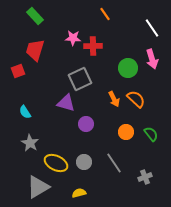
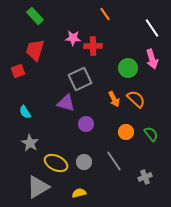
gray line: moved 2 px up
